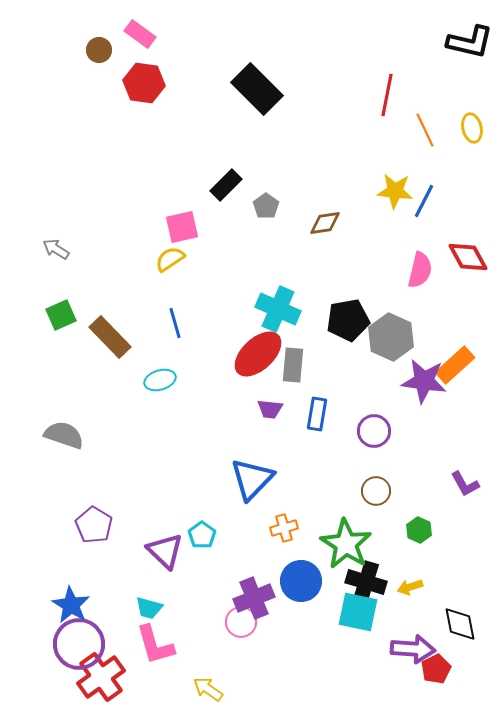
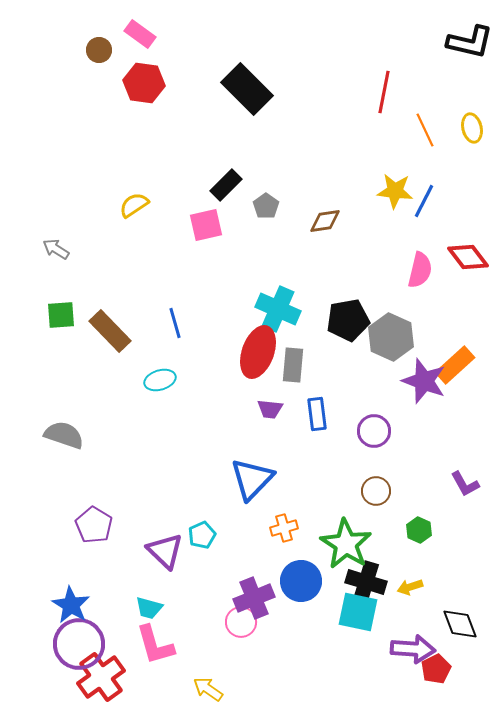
black rectangle at (257, 89): moved 10 px left
red line at (387, 95): moved 3 px left, 3 px up
brown diamond at (325, 223): moved 2 px up
pink square at (182, 227): moved 24 px right, 2 px up
red diamond at (468, 257): rotated 9 degrees counterclockwise
yellow semicircle at (170, 259): moved 36 px left, 54 px up
green square at (61, 315): rotated 20 degrees clockwise
brown rectangle at (110, 337): moved 6 px up
red ellipse at (258, 354): moved 2 px up; rotated 27 degrees counterclockwise
purple star at (424, 381): rotated 12 degrees clockwise
blue rectangle at (317, 414): rotated 16 degrees counterclockwise
cyan pentagon at (202, 535): rotated 12 degrees clockwise
black diamond at (460, 624): rotated 9 degrees counterclockwise
